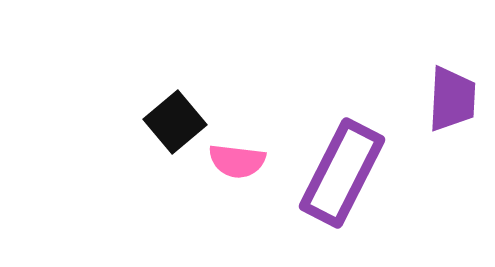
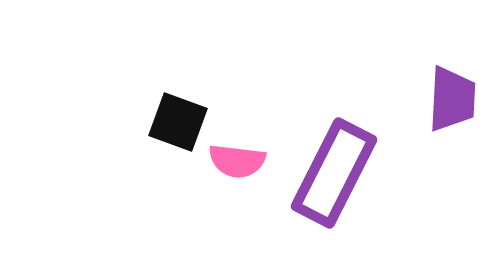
black square: moved 3 px right; rotated 30 degrees counterclockwise
purple rectangle: moved 8 px left
